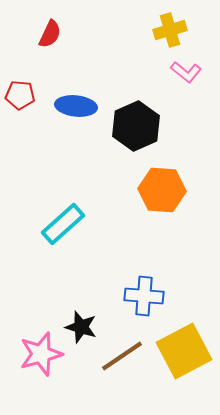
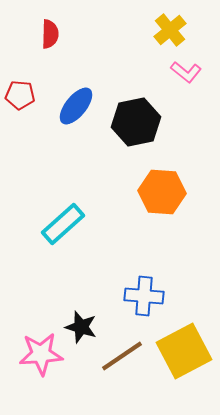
yellow cross: rotated 24 degrees counterclockwise
red semicircle: rotated 24 degrees counterclockwise
blue ellipse: rotated 57 degrees counterclockwise
black hexagon: moved 4 px up; rotated 12 degrees clockwise
orange hexagon: moved 2 px down
pink star: rotated 12 degrees clockwise
